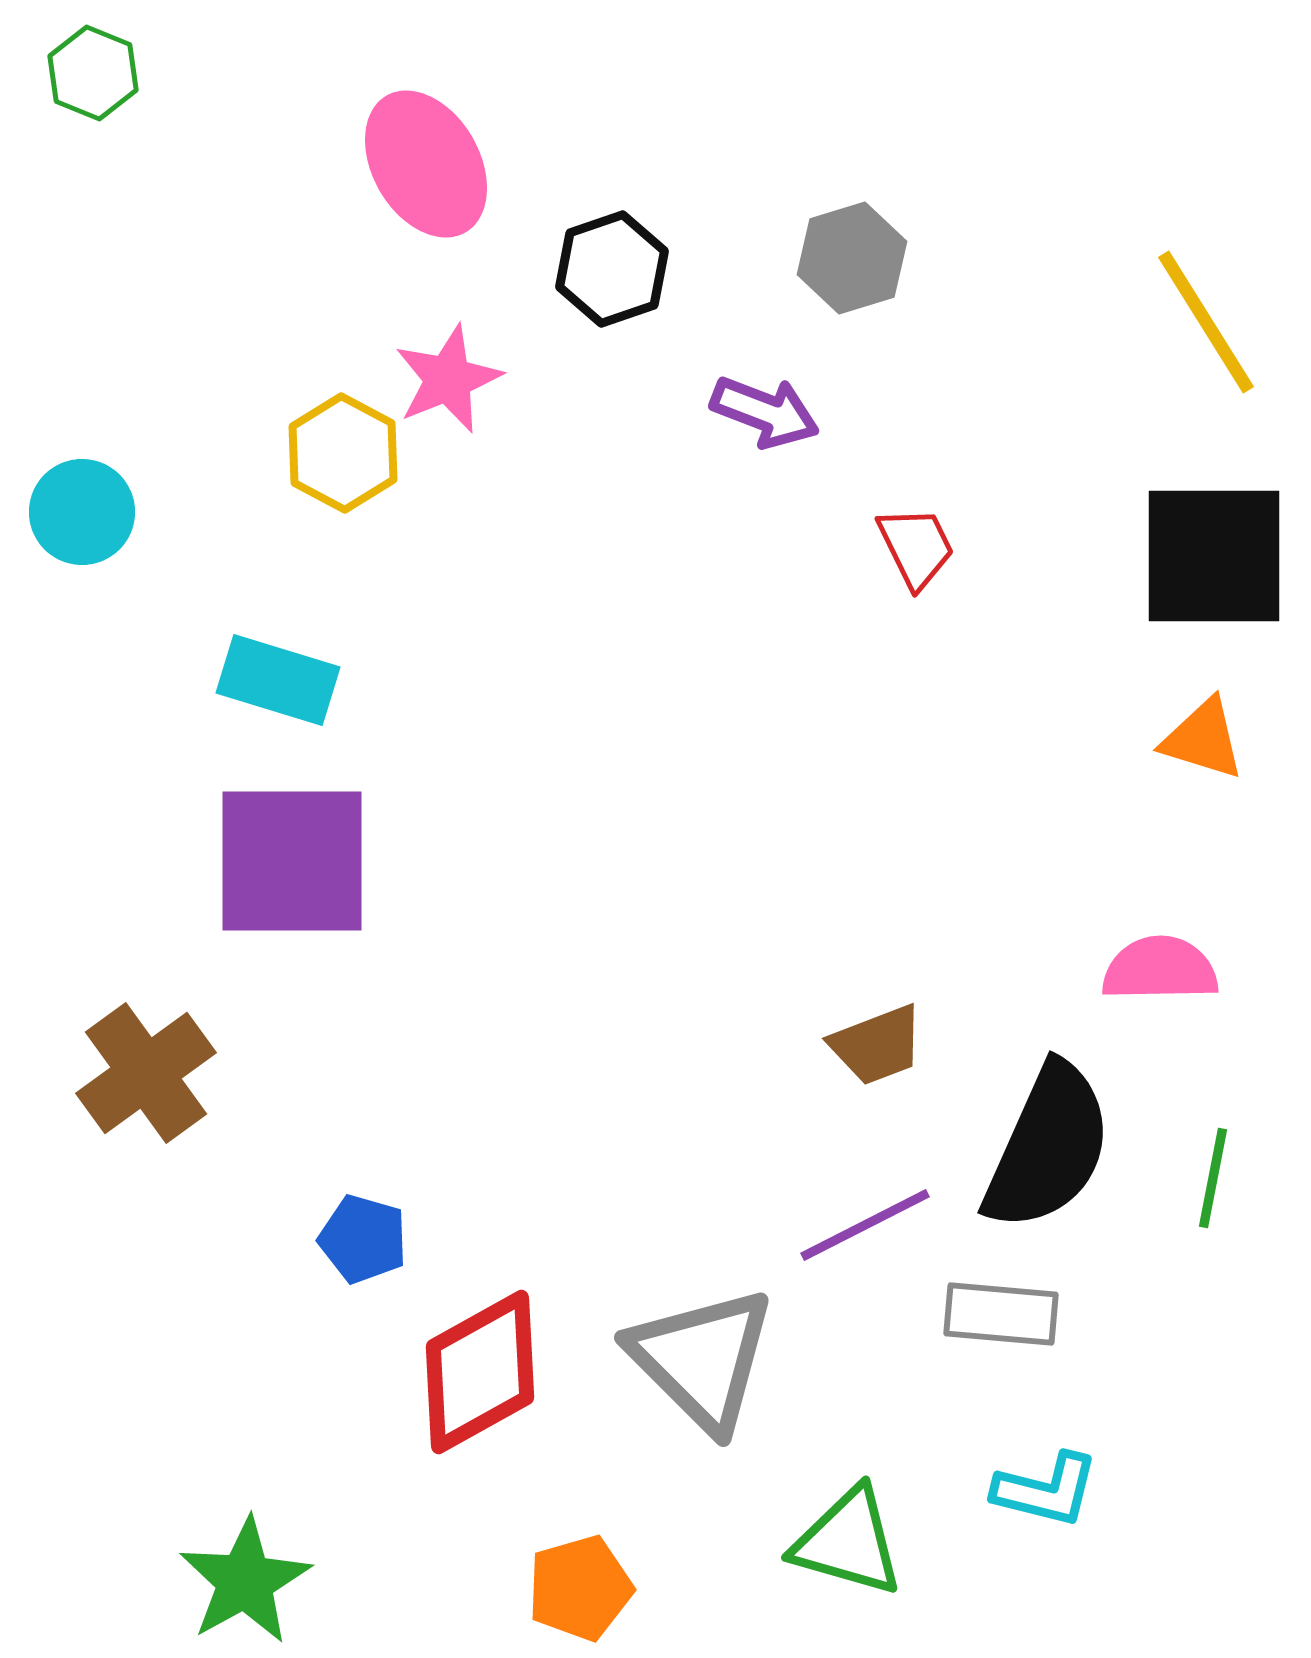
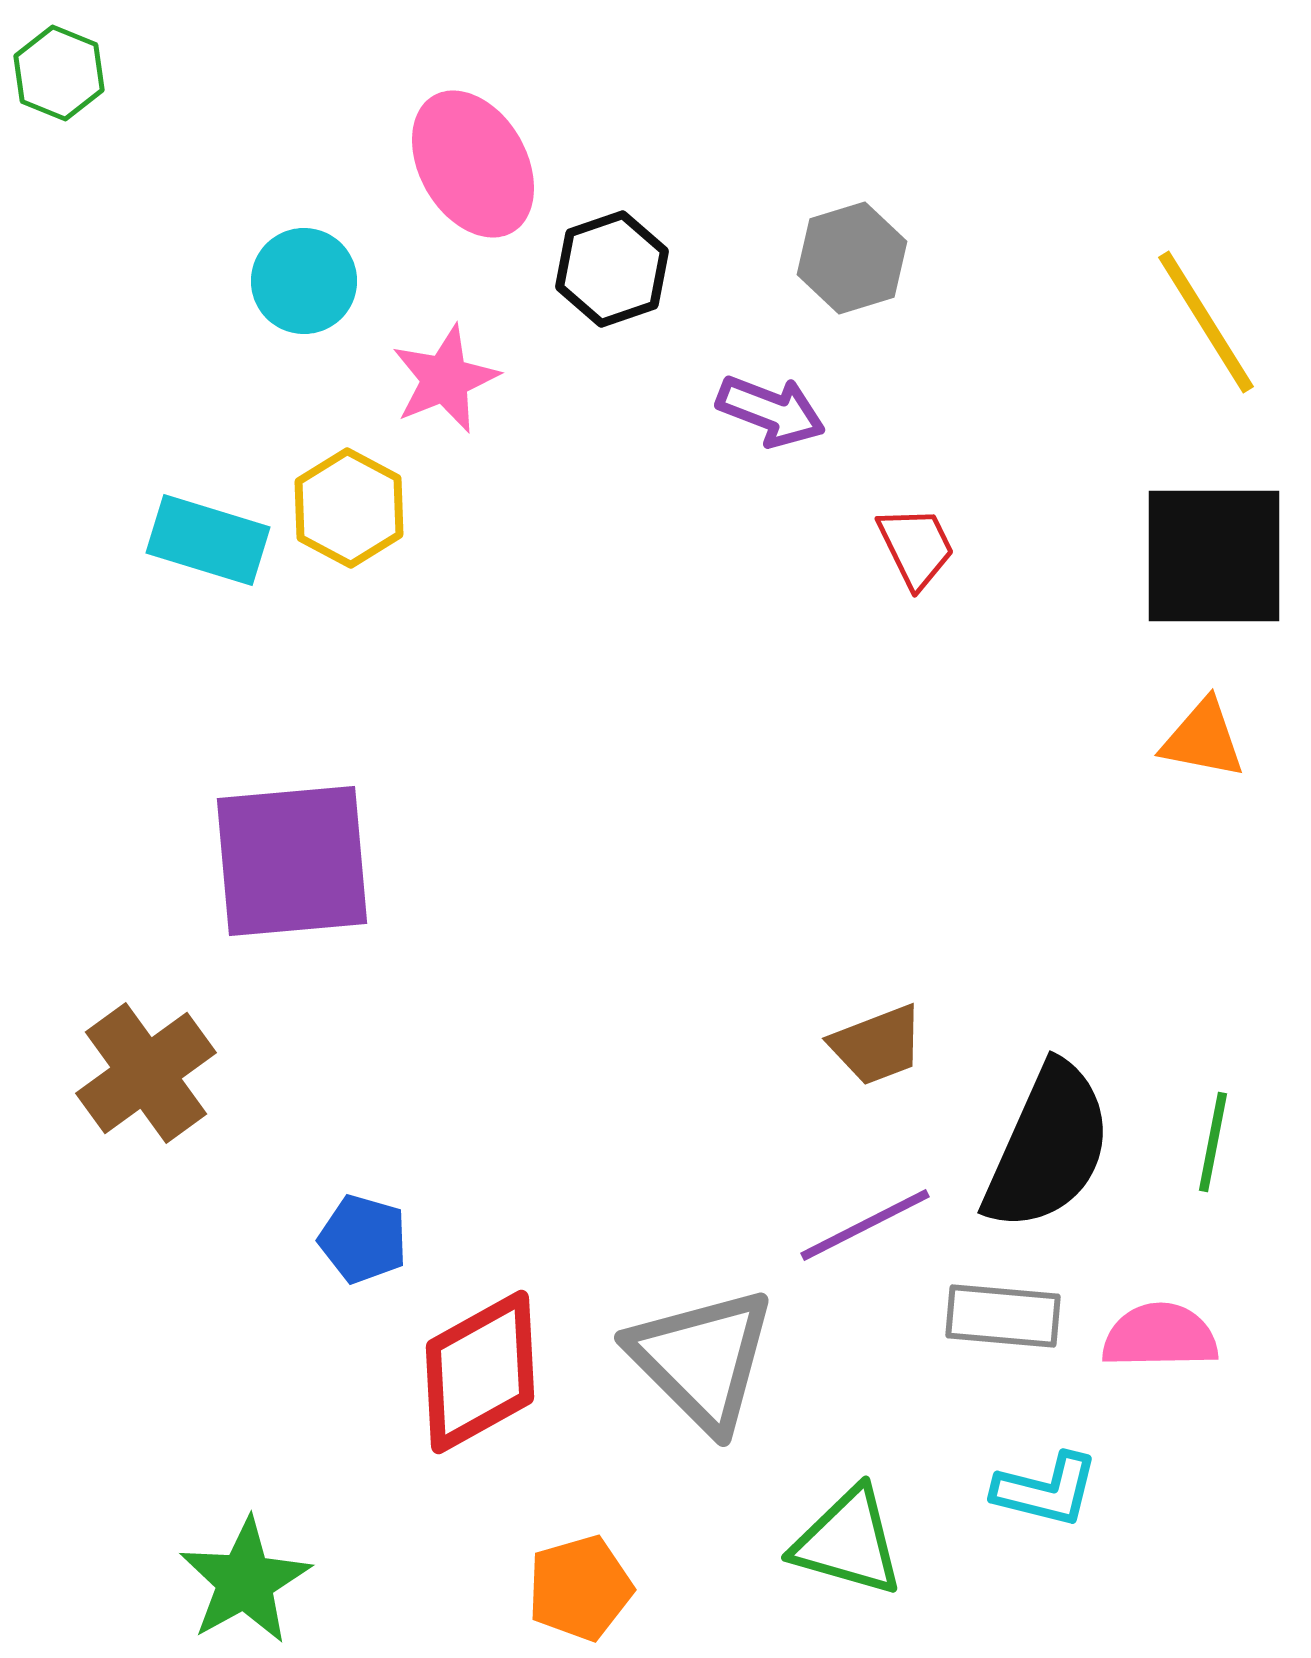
green hexagon: moved 34 px left
pink ellipse: moved 47 px right
pink star: moved 3 px left
purple arrow: moved 6 px right, 1 px up
yellow hexagon: moved 6 px right, 55 px down
cyan circle: moved 222 px right, 231 px up
cyan rectangle: moved 70 px left, 140 px up
orange triangle: rotated 6 degrees counterclockwise
purple square: rotated 5 degrees counterclockwise
pink semicircle: moved 367 px down
green line: moved 36 px up
gray rectangle: moved 2 px right, 2 px down
